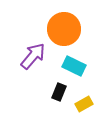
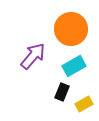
orange circle: moved 7 px right
cyan rectangle: rotated 55 degrees counterclockwise
black rectangle: moved 3 px right
